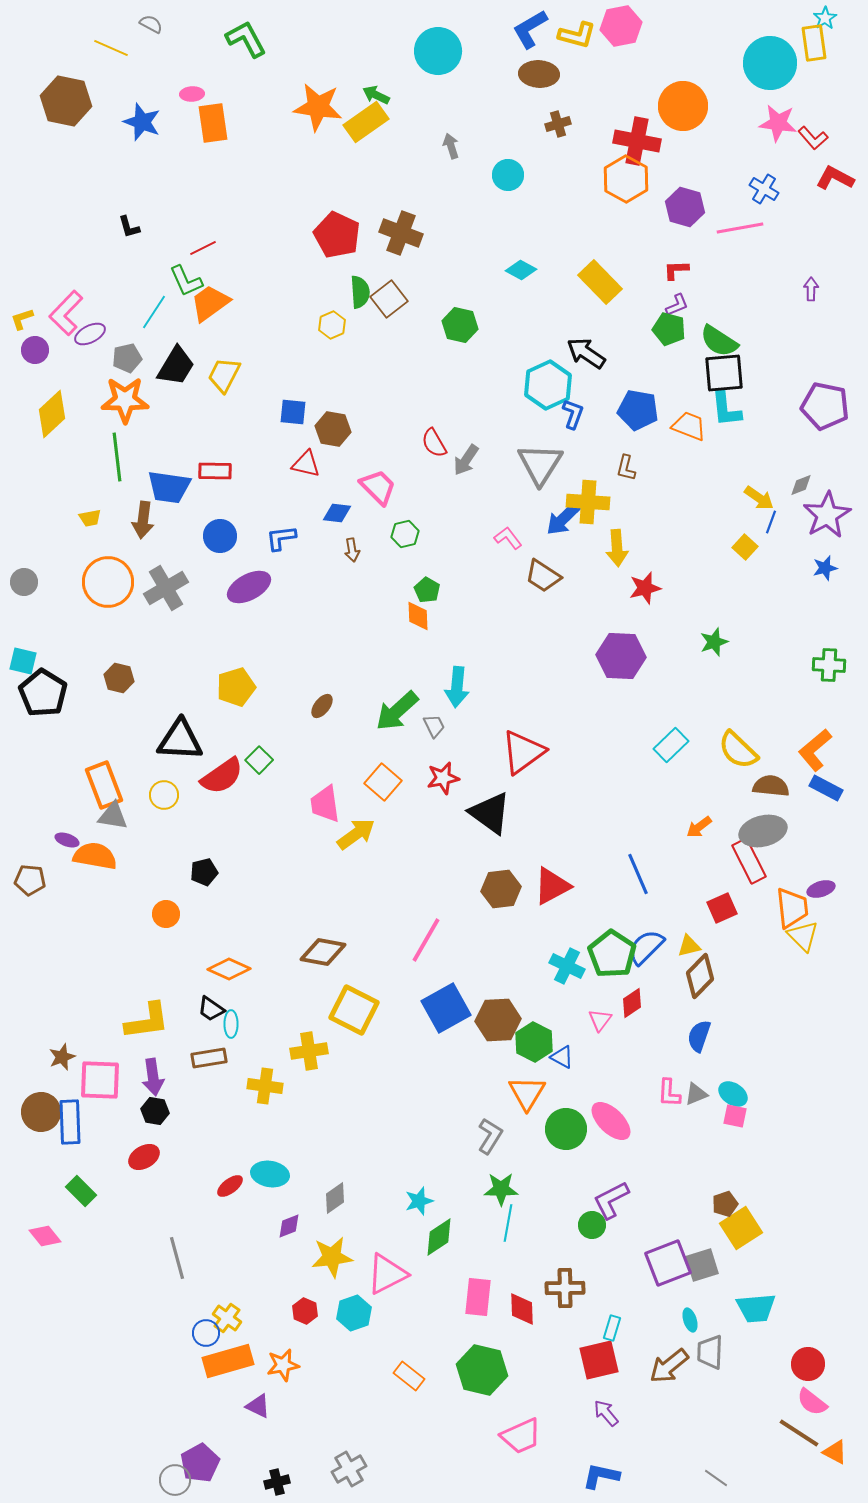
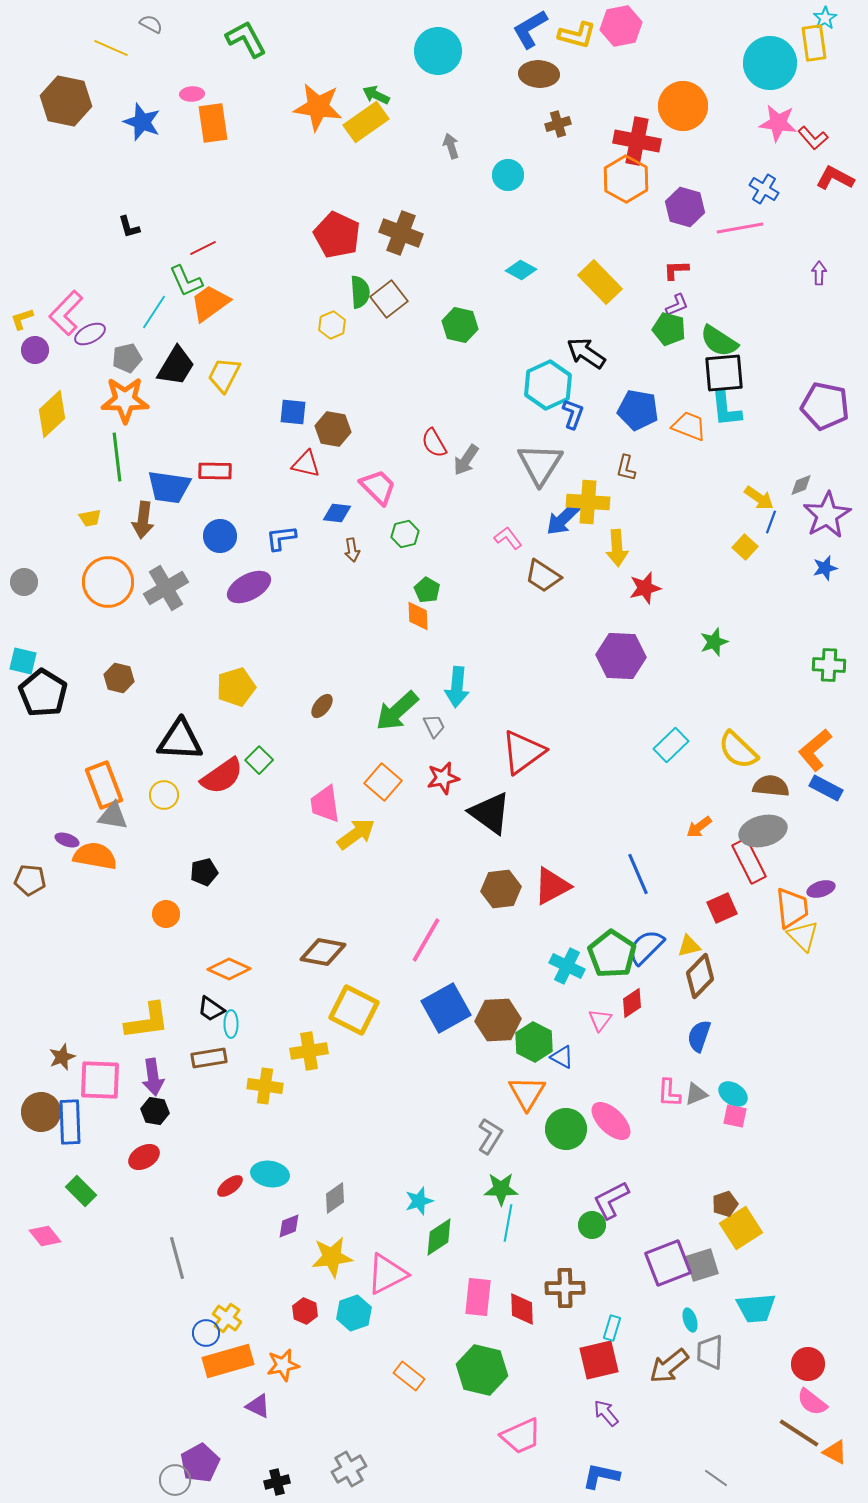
purple arrow at (811, 289): moved 8 px right, 16 px up
